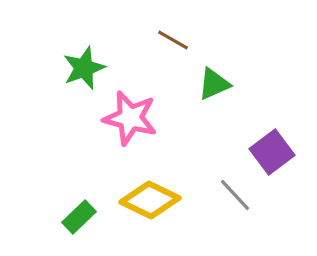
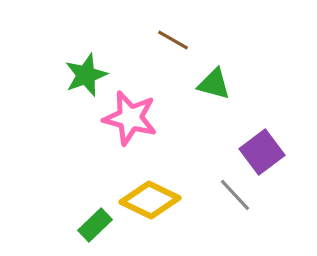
green star: moved 2 px right, 7 px down
green triangle: rotated 39 degrees clockwise
purple square: moved 10 px left
green rectangle: moved 16 px right, 8 px down
